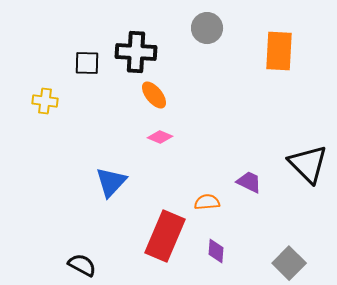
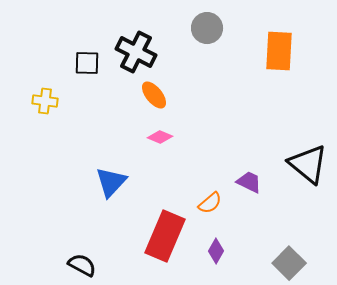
black cross: rotated 24 degrees clockwise
black triangle: rotated 6 degrees counterclockwise
orange semicircle: moved 3 px right, 1 px down; rotated 145 degrees clockwise
purple diamond: rotated 25 degrees clockwise
